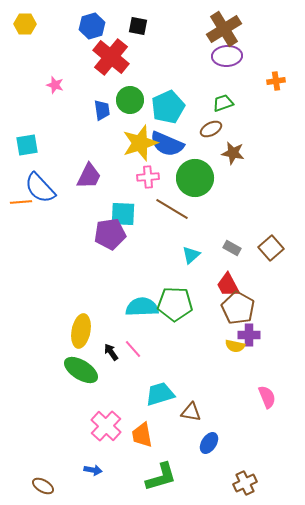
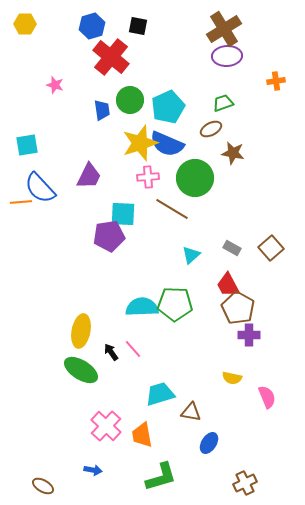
purple pentagon at (110, 234): moved 1 px left, 2 px down
yellow semicircle at (235, 346): moved 3 px left, 32 px down
